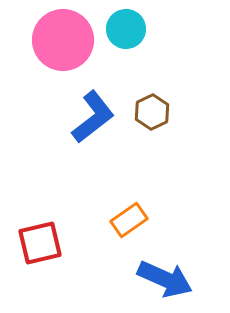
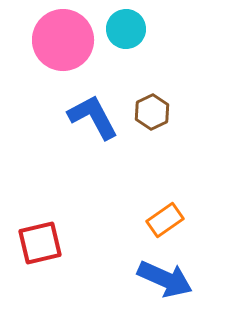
blue L-shape: rotated 80 degrees counterclockwise
orange rectangle: moved 36 px right
